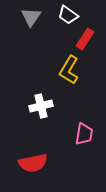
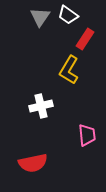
gray triangle: moved 9 px right
pink trapezoid: moved 3 px right, 1 px down; rotated 15 degrees counterclockwise
